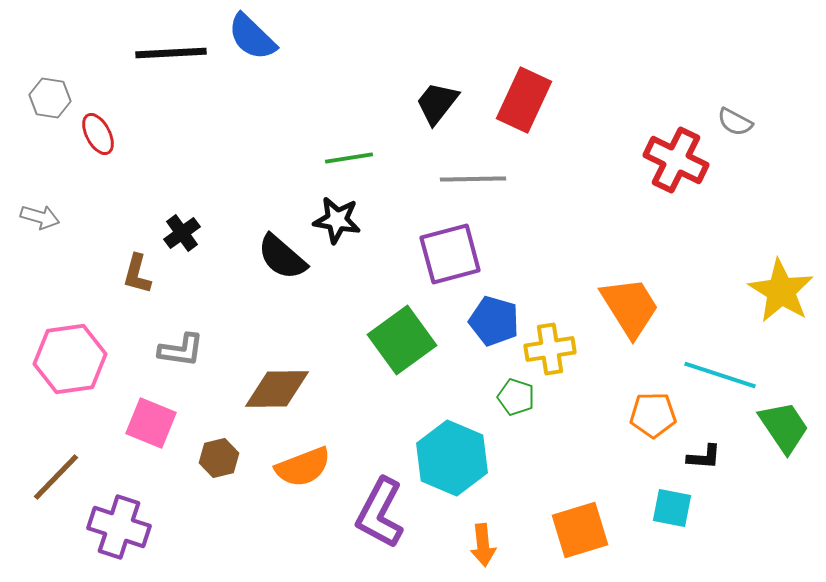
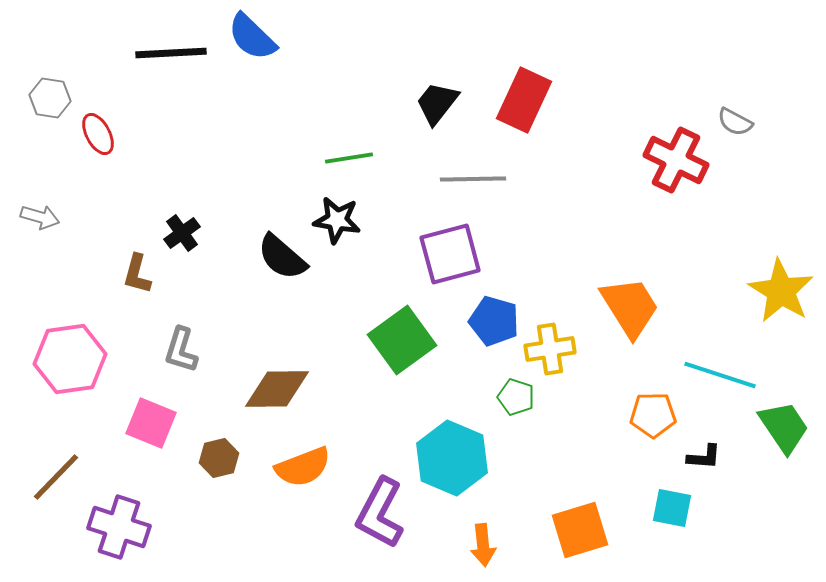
gray L-shape: rotated 99 degrees clockwise
